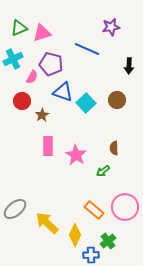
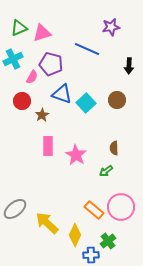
blue triangle: moved 1 px left, 2 px down
green arrow: moved 3 px right
pink circle: moved 4 px left
